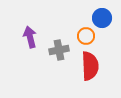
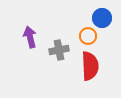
orange circle: moved 2 px right
